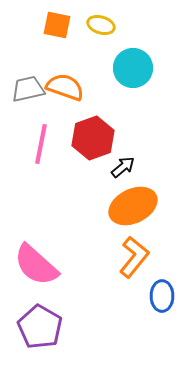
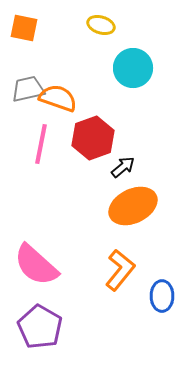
orange square: moved 33 px left, 3 px down
orange semicircle: moved 7 px left, 11 px down
orange L-shape: moved 14 px left, 13 px down
